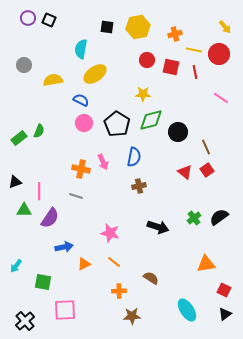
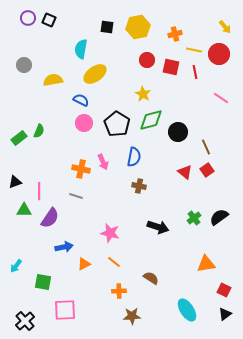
yellow star at (143, 94): rotated 28 degrees clockwise
brown cross at (139, 186): rotated 24 degrees clockwise
